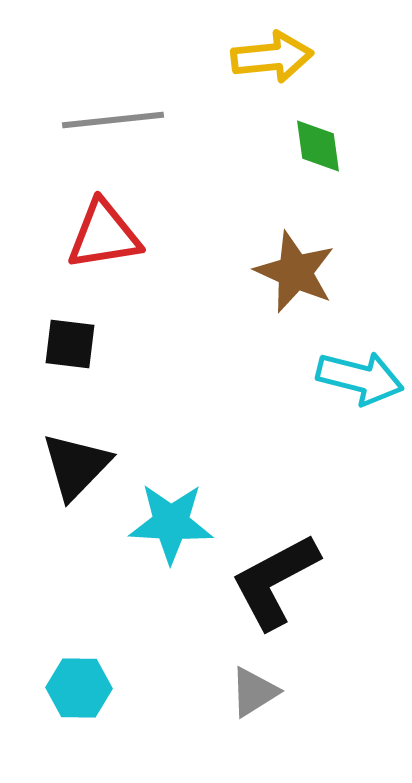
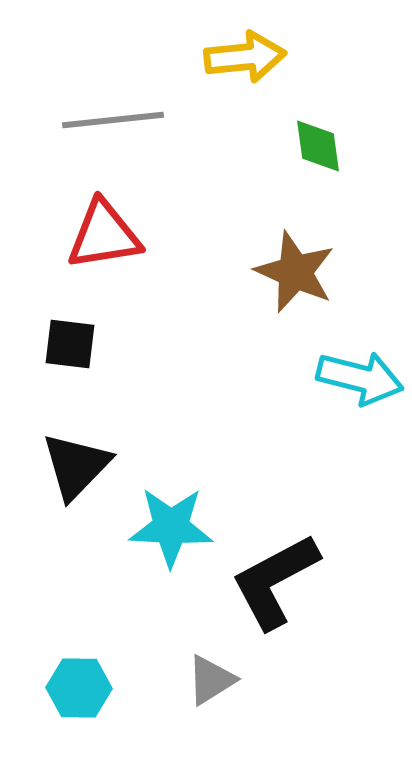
yellow arrow: moved 27 px left
cyan star: moved 4 px down
gray triangle: moved 43 px left, 12 px up
